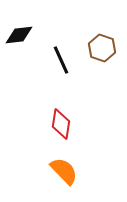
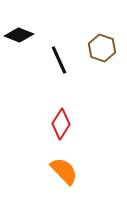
black diamond: rotated 28 degrees clockwise
black line: moved 2 px left
red diamond: rotated 24 degrees clockwise
